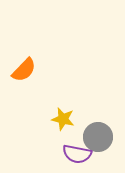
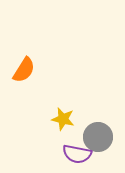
orange semicircle: rotated 12 degrees counterclockwise
